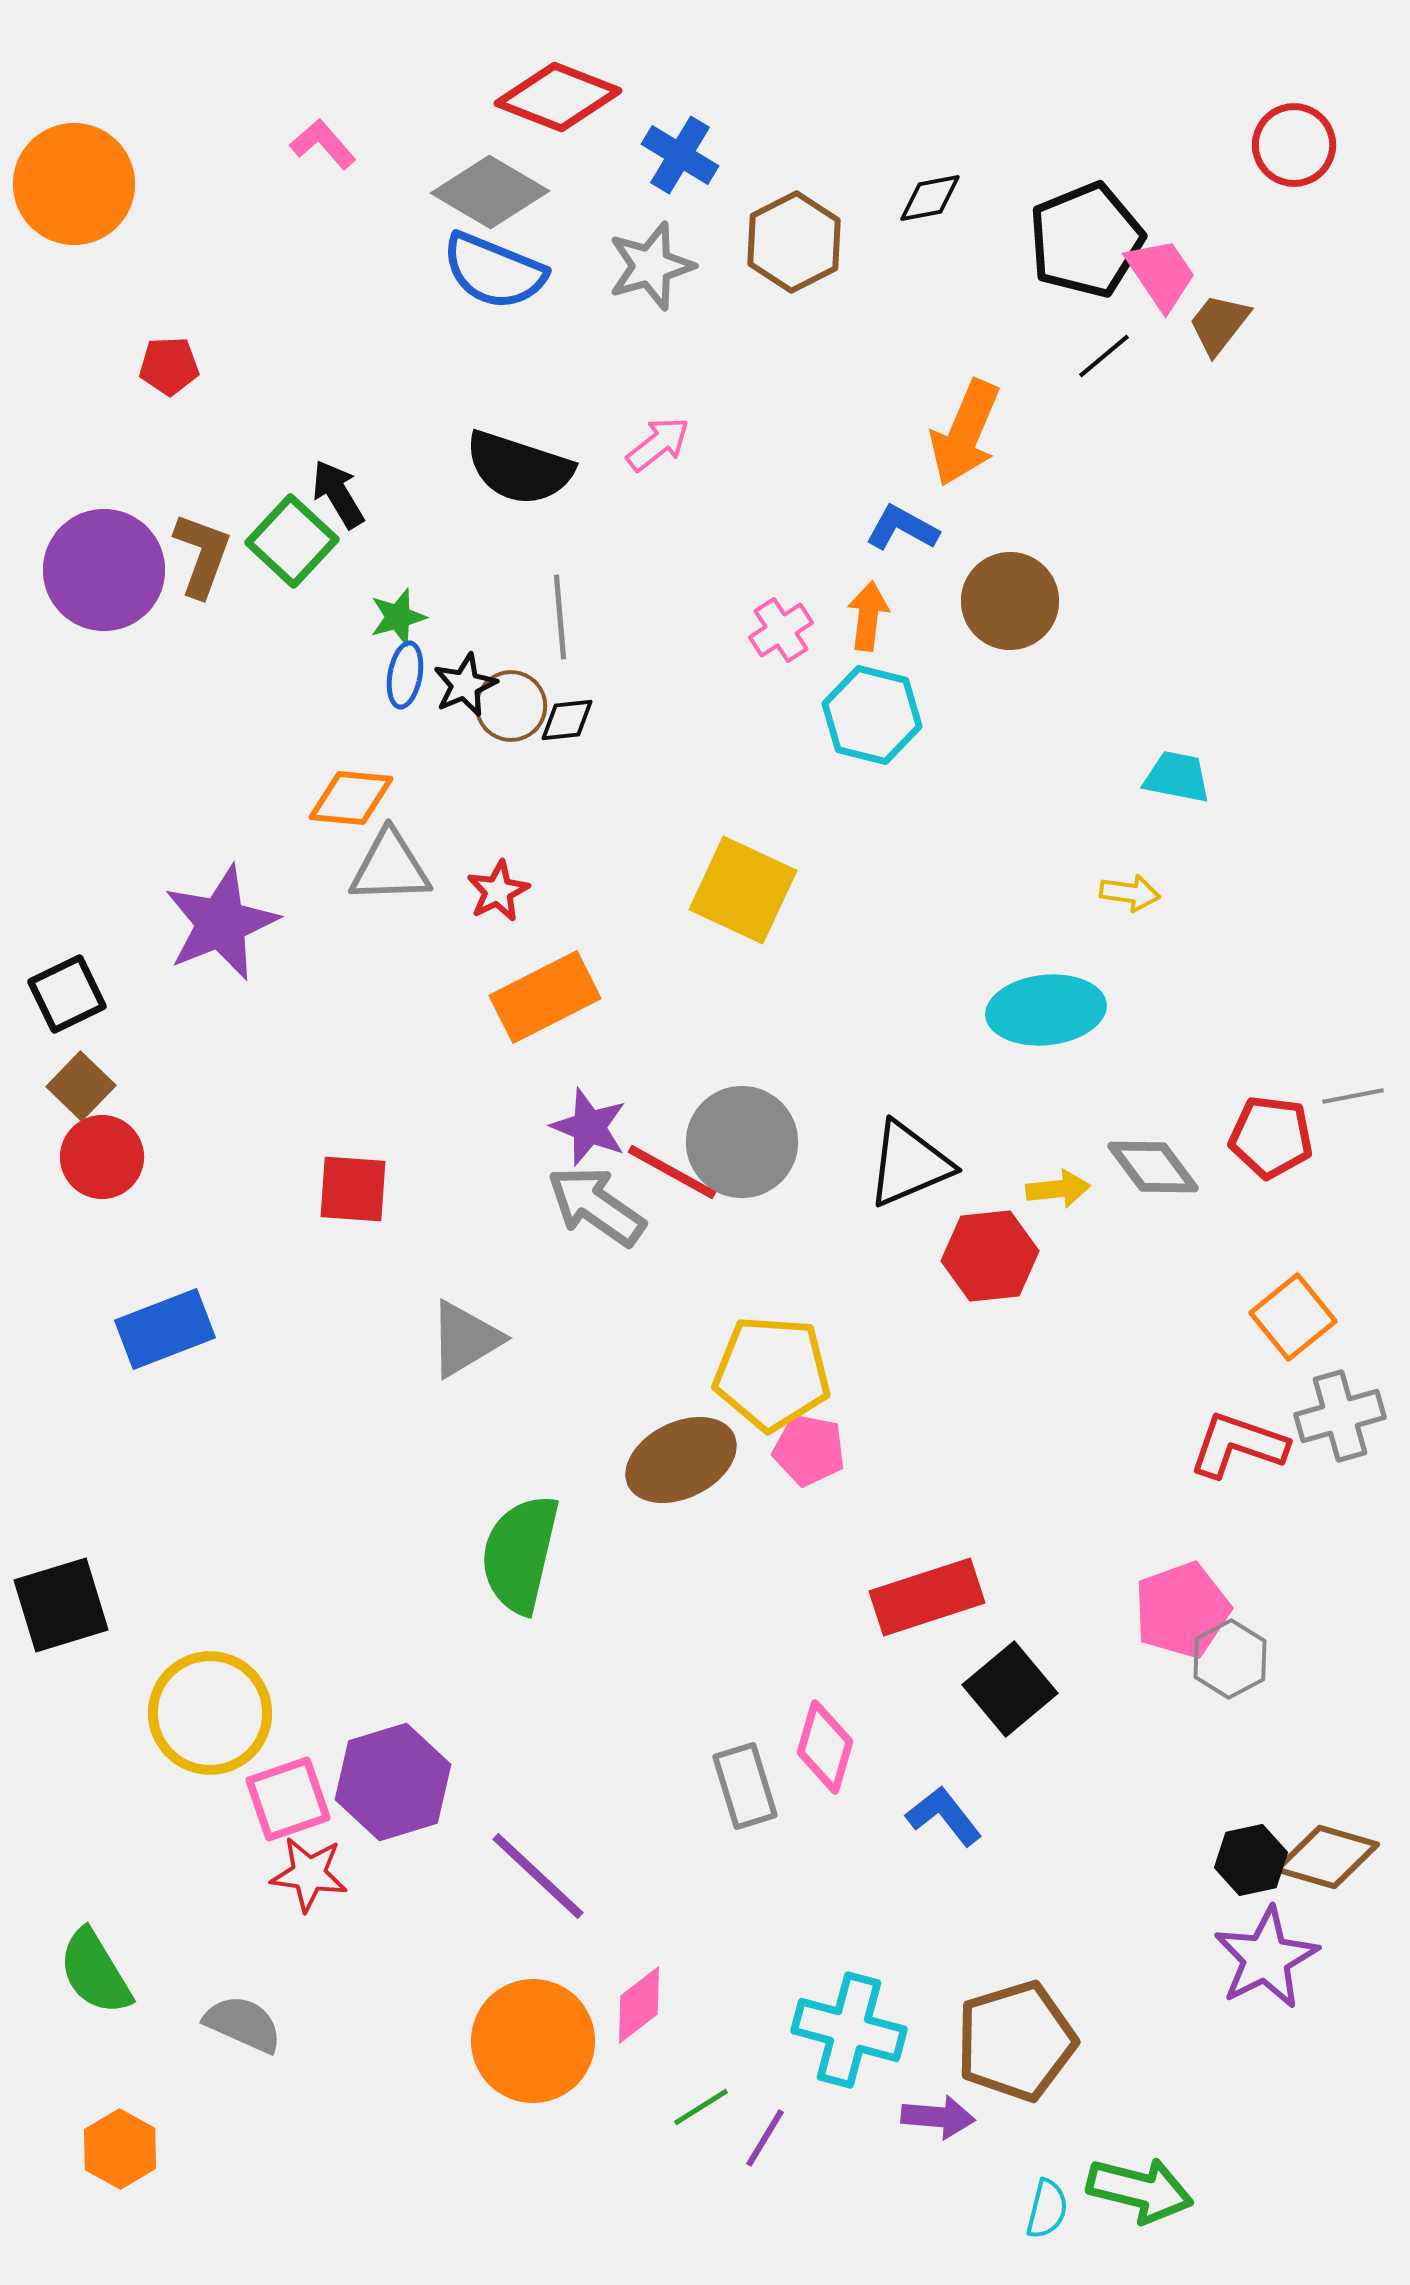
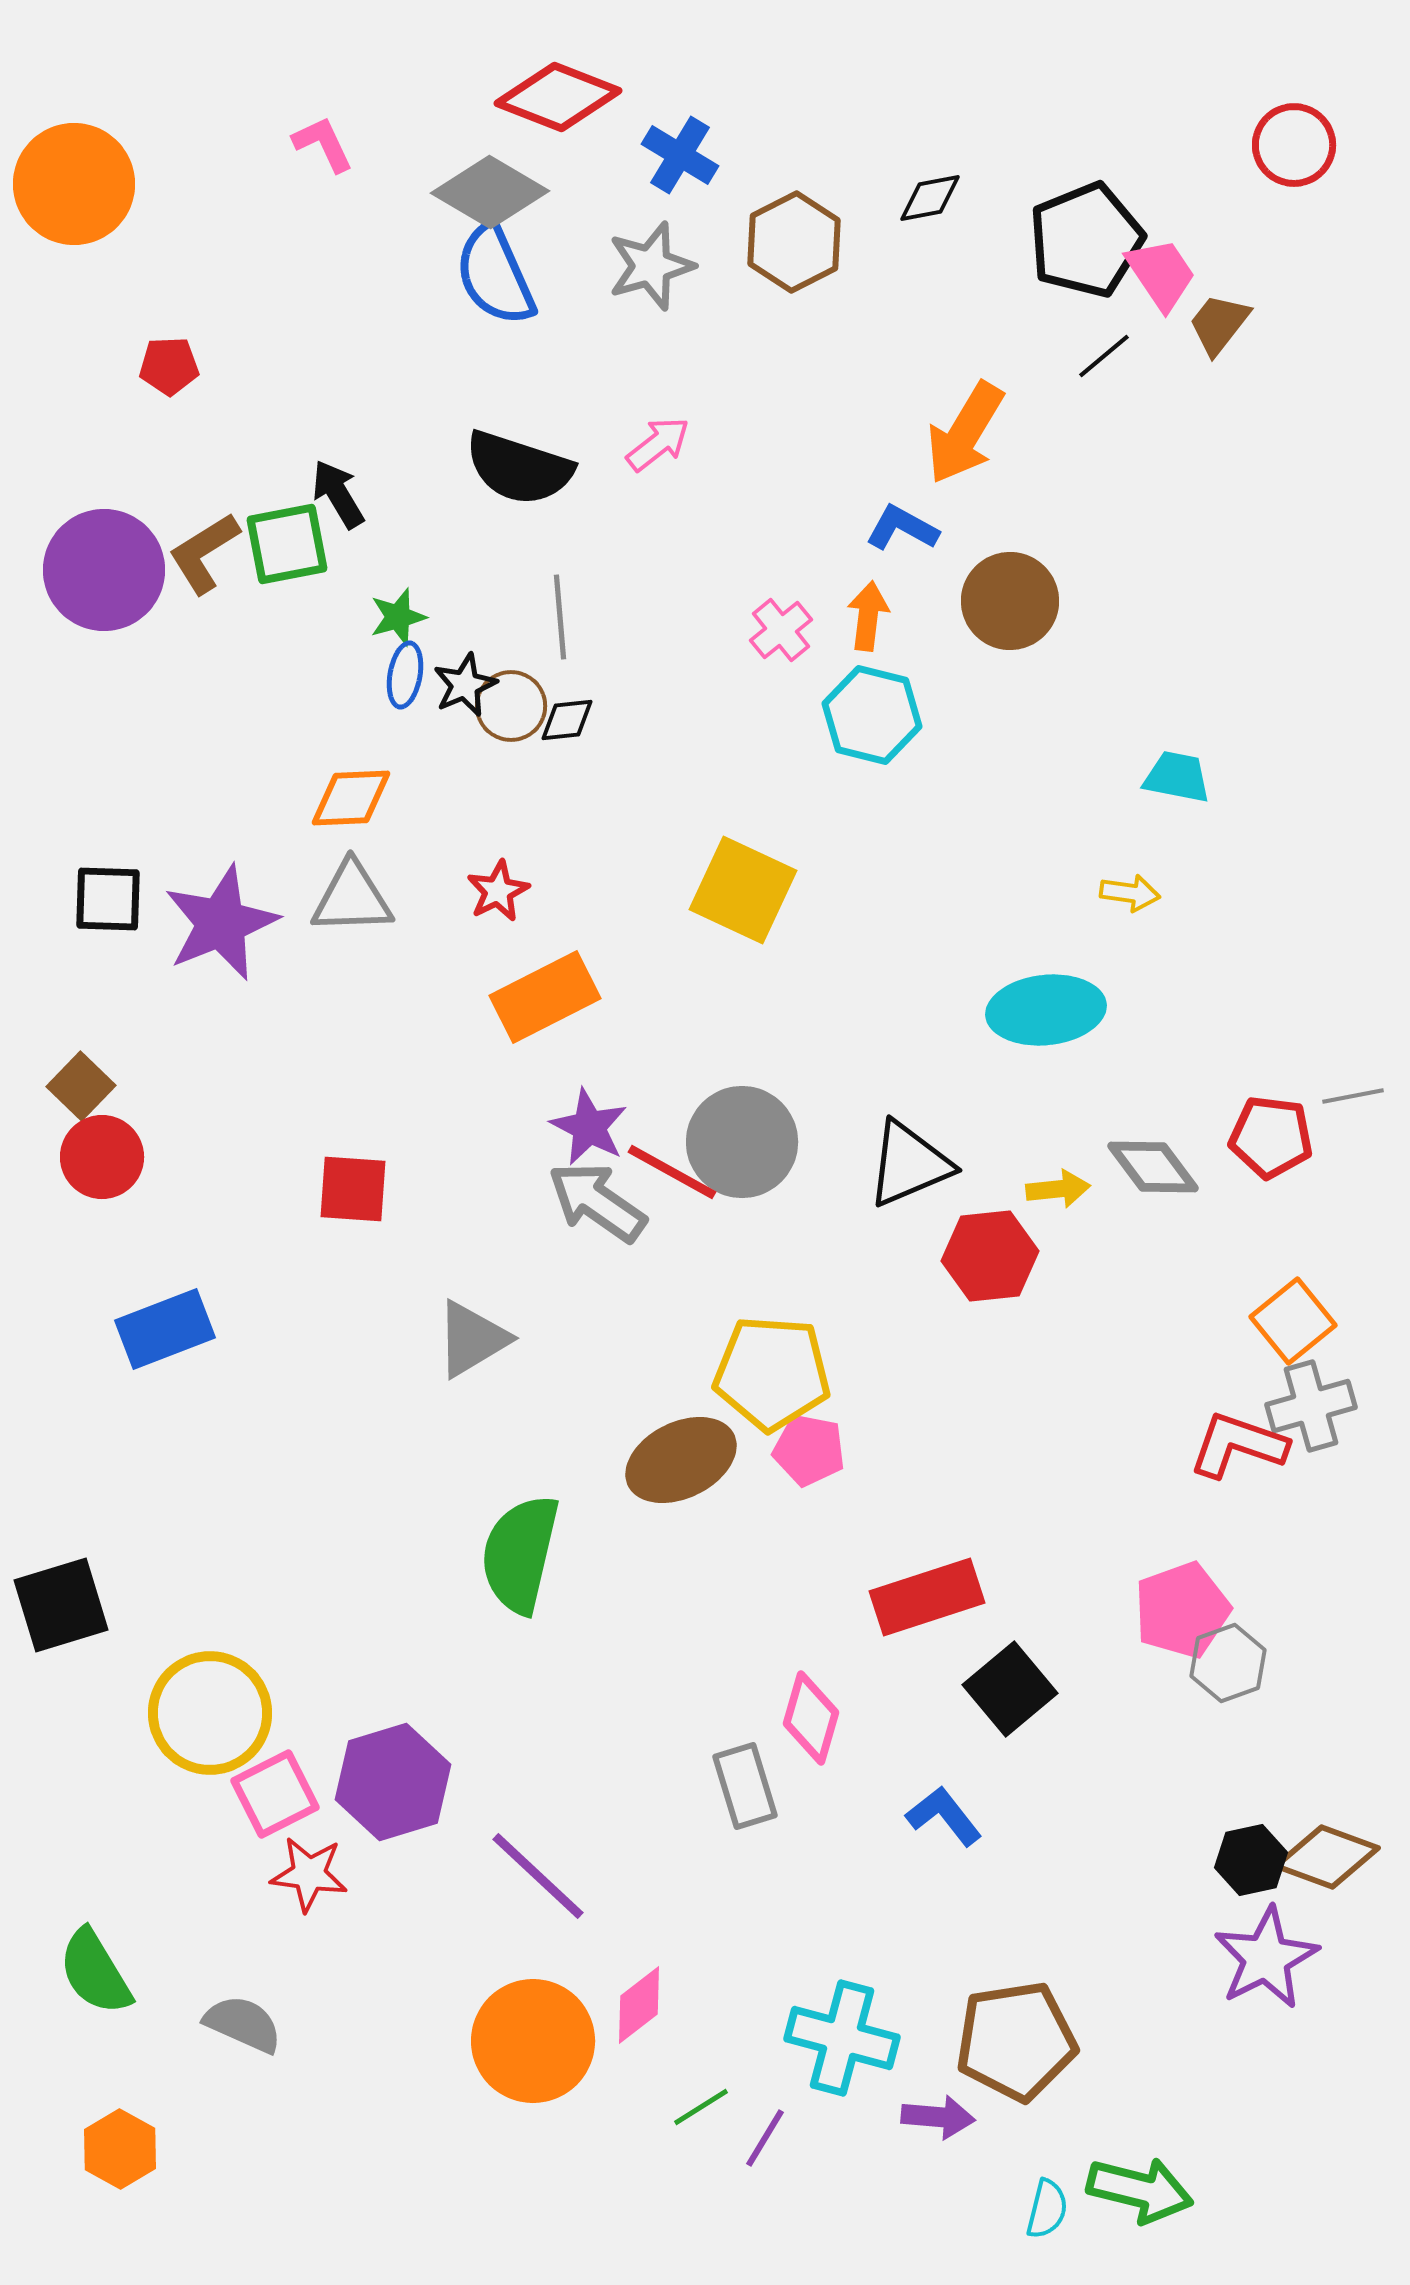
pink L-shape at (323, 144): rotated 16 degrees clockwise
blue semicircle at (494, 271): moved 1 px right, 4 px down; rotated 44 degrees clockwise
orange arrow at (965, 433): rotated 8 degrees clockwise
green square at (292, 541): moved 5 px left, 3 px down; rotated 36 degrees clockwise
brown L-shape at (202, 555): moved 2 px right, 2 px up; rotated 142 degrees counterclockwise
pink cross at (781, 630): rotated 6 degrees counterclockwise
orange diamond at (351, 798): rotated 8 degrees counterclockwise
gray triangle at (390, 867): moved 38 px left, 31 px down
black square at (67, 994): moved 41 px right, 95 px up; rotated 28 degrees clockwise
purple star at (589, 1127): rotated 6 degrees clockwise
gray arrow at (596, 1206): moved 1 px right, 4 px up
orange square at (1293, 1317): moved 4 px down
gray triangle at (465, 1339): moved 7 px right
gray cross at (1340, 1416): moved 29 px left, 10 px up
gray hexagon at (1230, 1659): moved 2 px left, 4 px down; rotated 8 degrees clockwise
pink diamond at (825, 1747): moved 14 px left, 29 px up
pink square at (288, 1799): moved 13 px left, 5 px up; rotated 8 degrees counterclockwise
brown diamond at (1327, 1857): rotated 4 degrees clockwise
cyan cross at (849, 2030): moved 7 px left, 8 px down
brown pentagon at (1016, 2041): rotated 8 degrees clockwise
